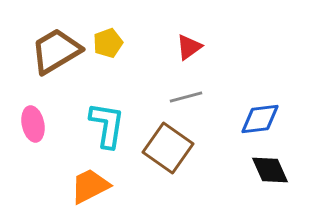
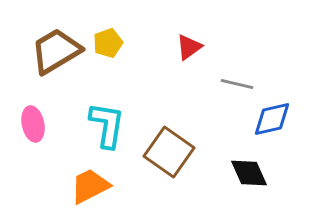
gray line: moved 51 px right, 13 px up; rotated 28 degrees clockwise
blue diamond: moved 12 px right; rotated 6 degrees counterclockwise
brown square: moved 1 px right, 4 px down
black diamond: moved 21 px left, 3 px down
